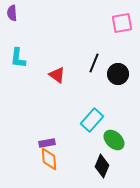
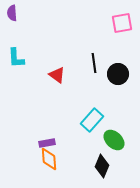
cyan L-shape: moved 2 px left; rotated 10 degrees counterclockwise
black line: rotated 30 degrees counterclockwise
